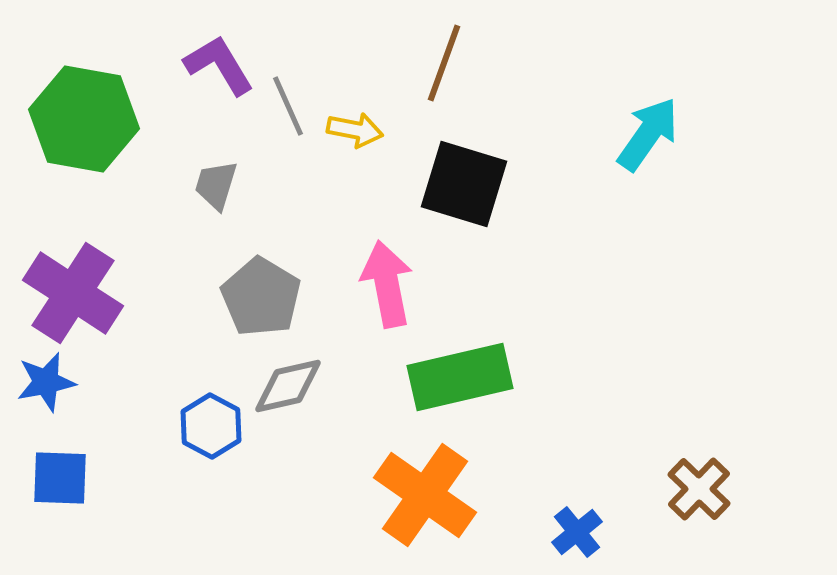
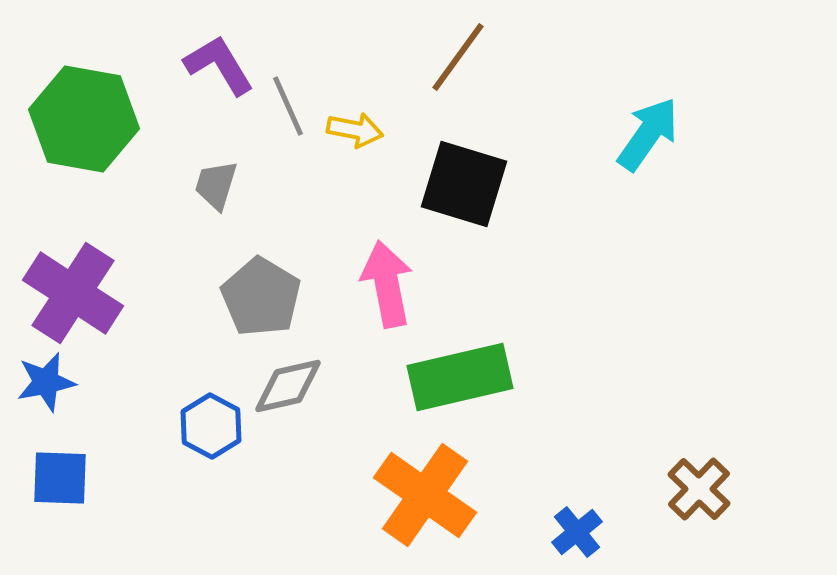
brown line: moved 14 px right, 6 px up; rotated 16 degrees clockwise
